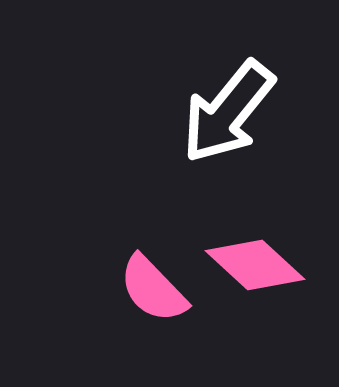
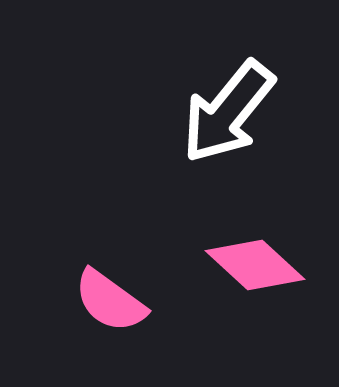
pink semicircle: moved 43 px left, 12 px down; rotated 10 degrees counterclockwise
